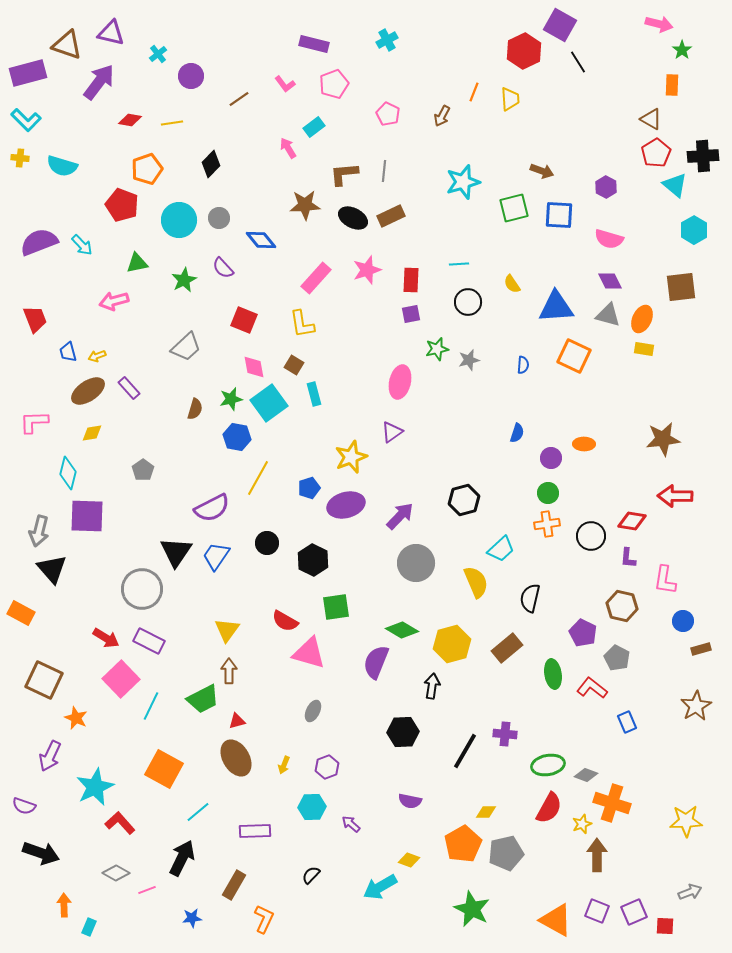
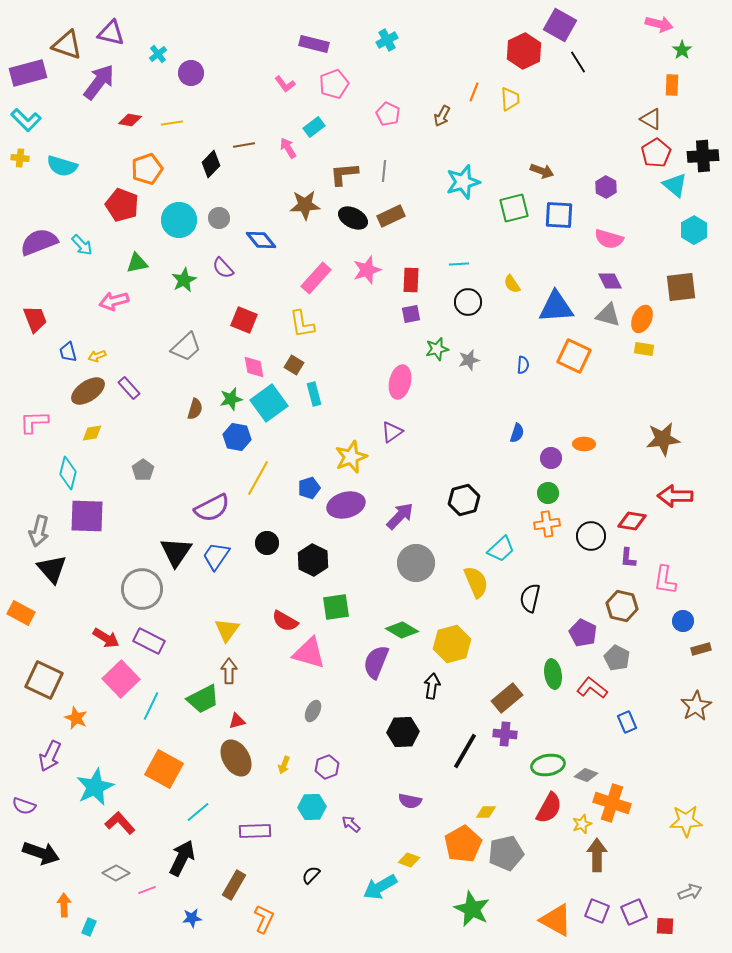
purple circle at (191, 76): moved 3 px up
brown line at (239, 99): moved 5 px right, 46 px down; rotated 25 degrees clockwise
brown rectangle at (507, 648): moved 50 px down
